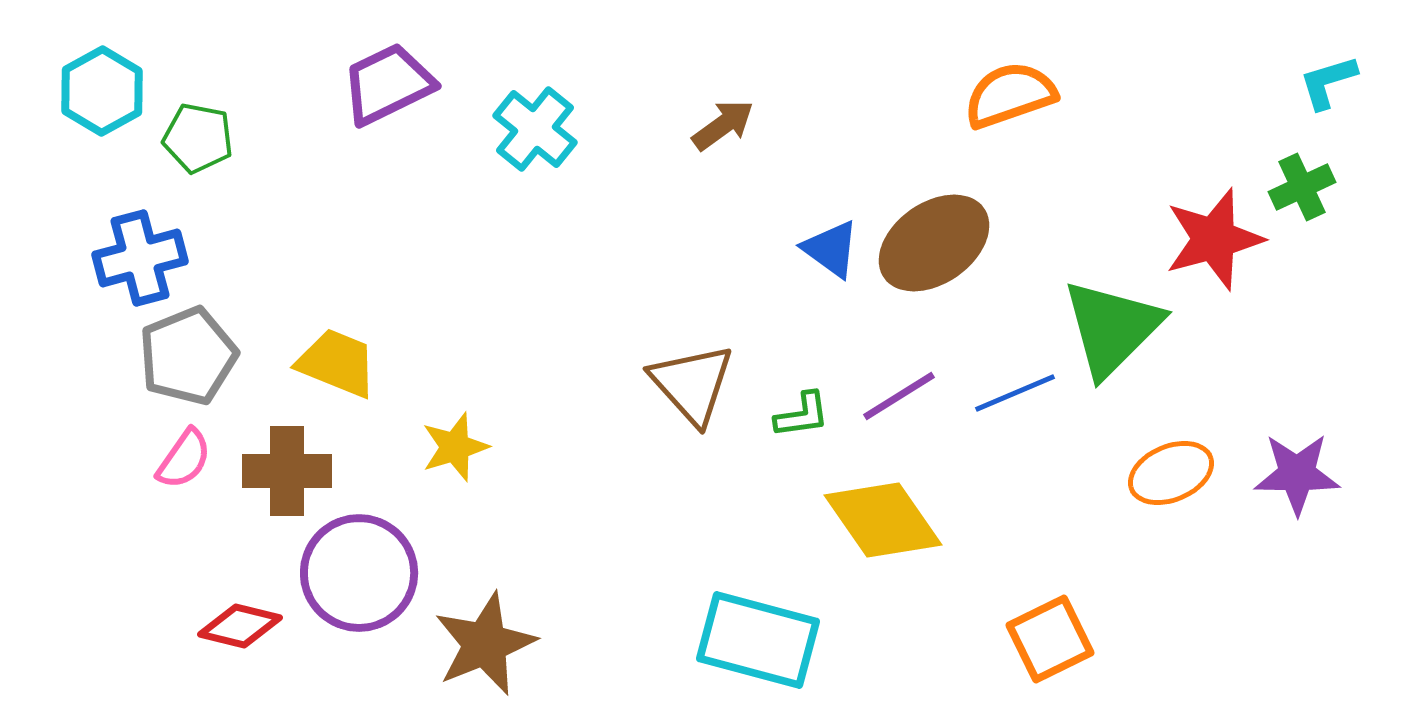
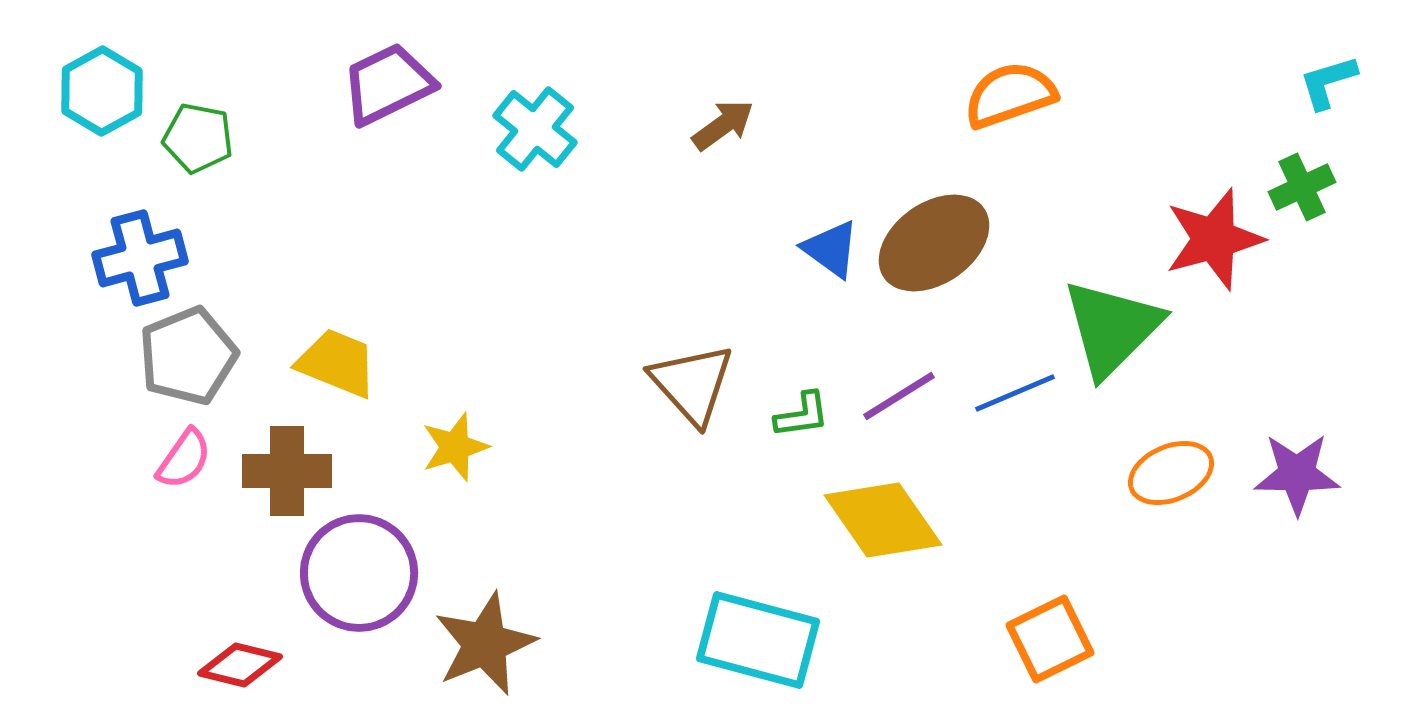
red diamond: moved 39 px down
